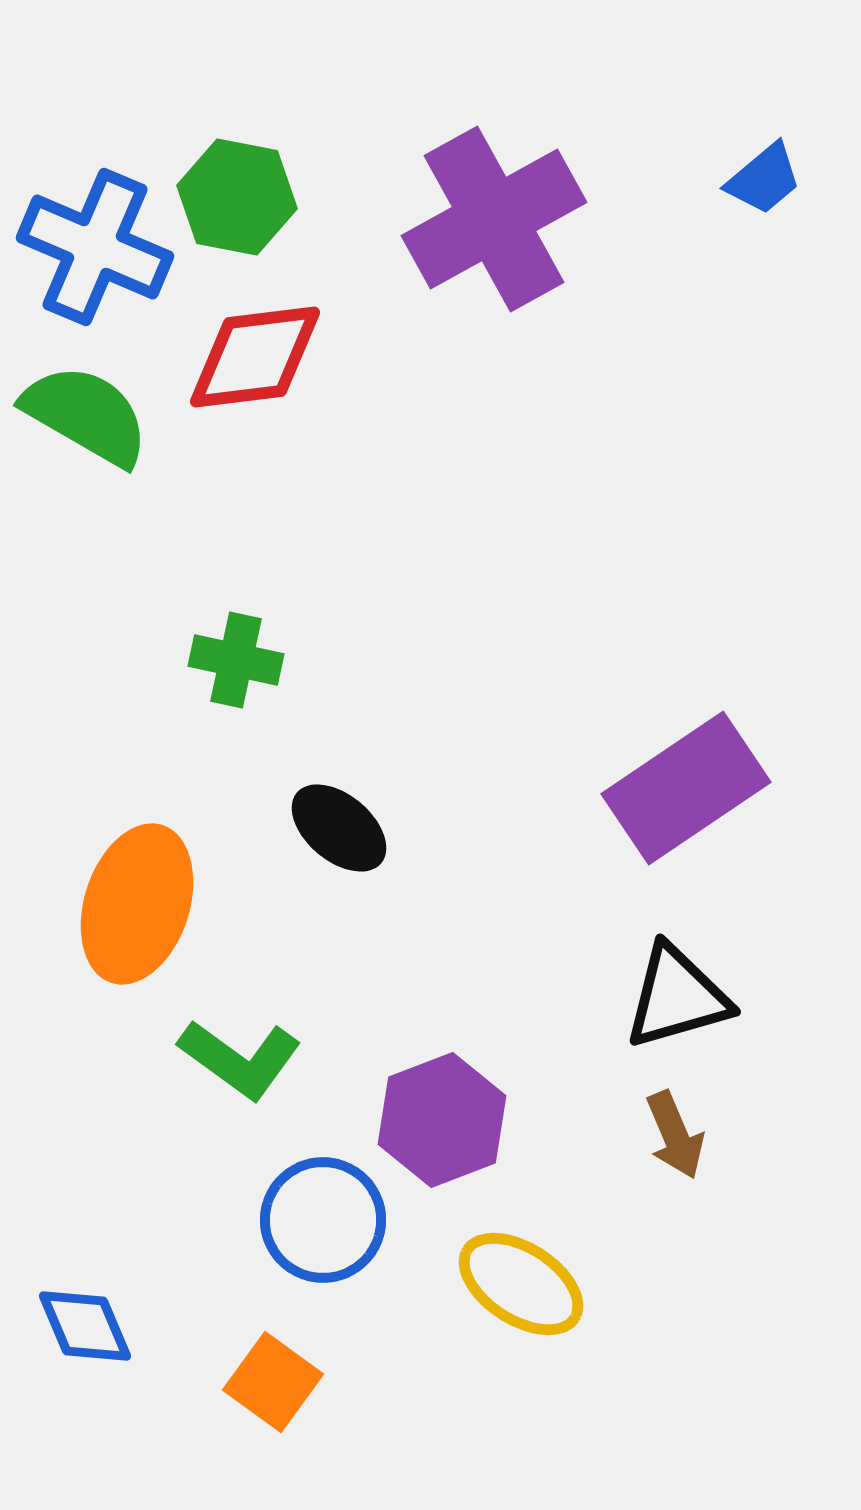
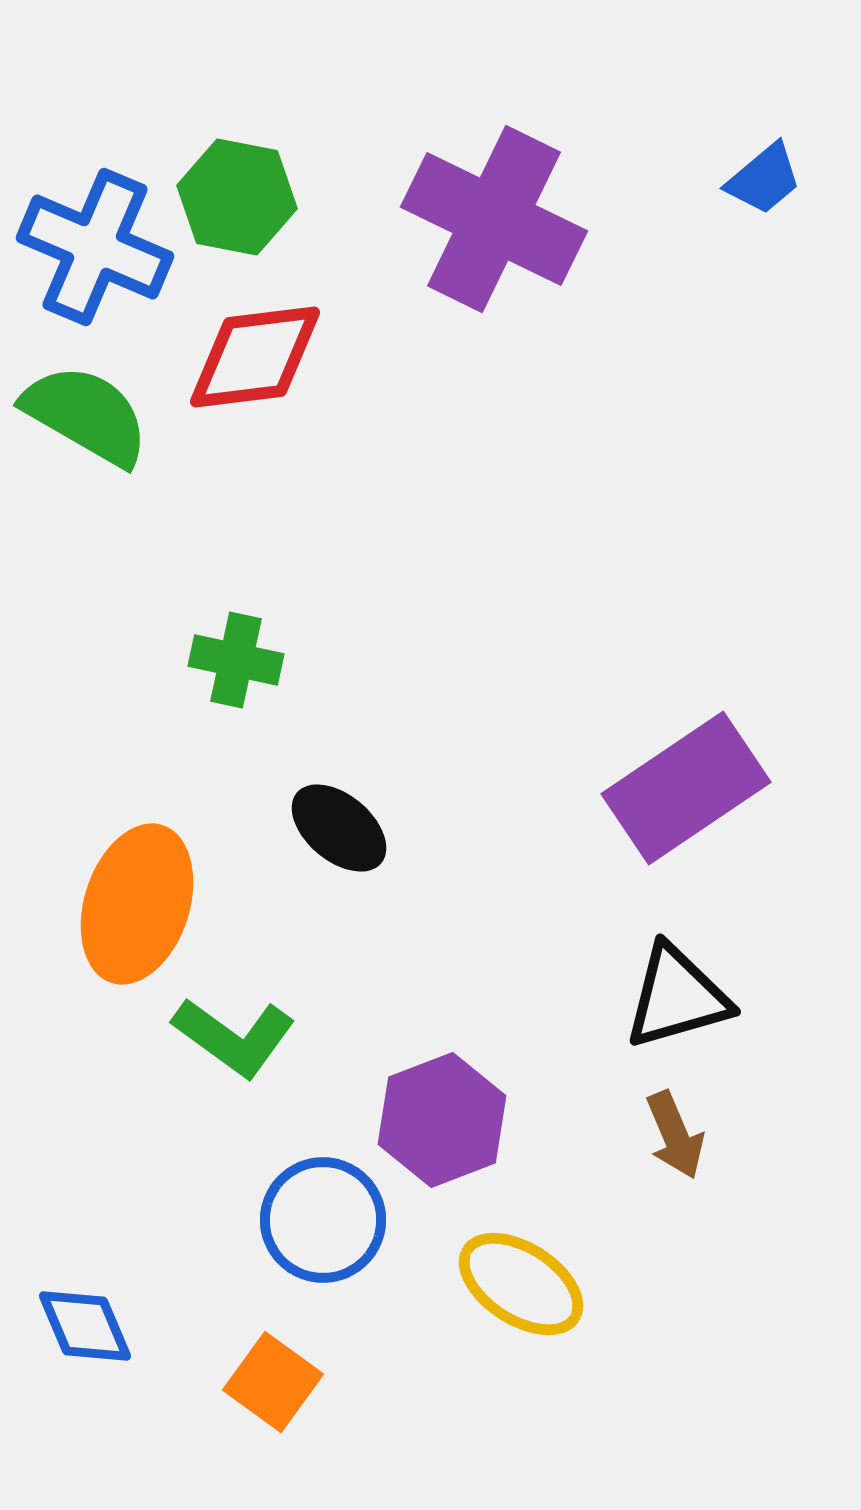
purple cross: rotated 35 degrees counterclockwise
green L-shape: moved 6 px left, 22 px up
